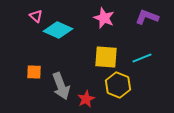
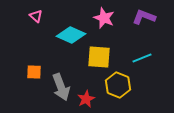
purple L-shape: moved 3 px left
cyan diamond: moved 13 px right, 5 px down
yellow square: moved 7 px left
gray arrow: moved 1 px down
